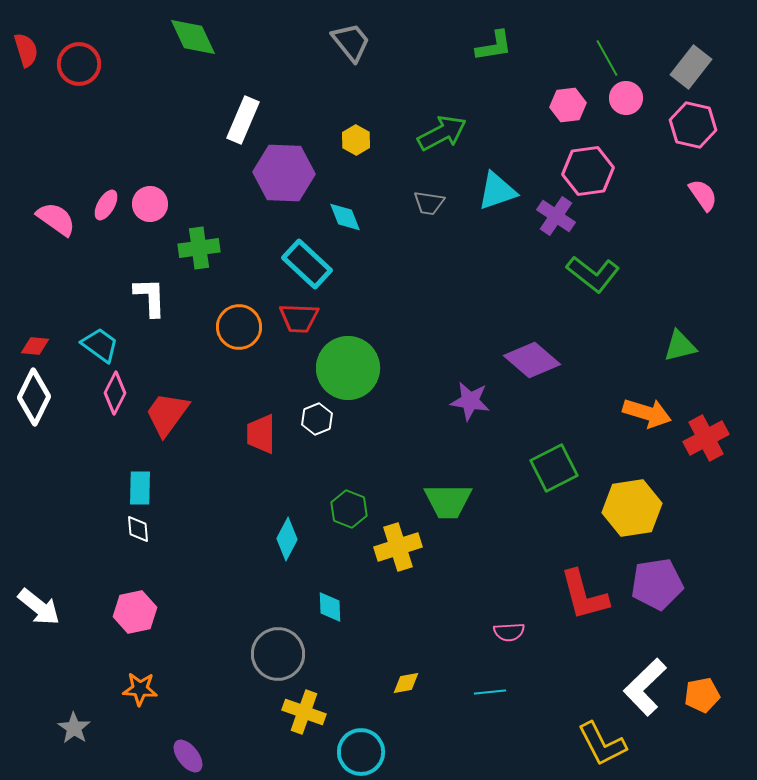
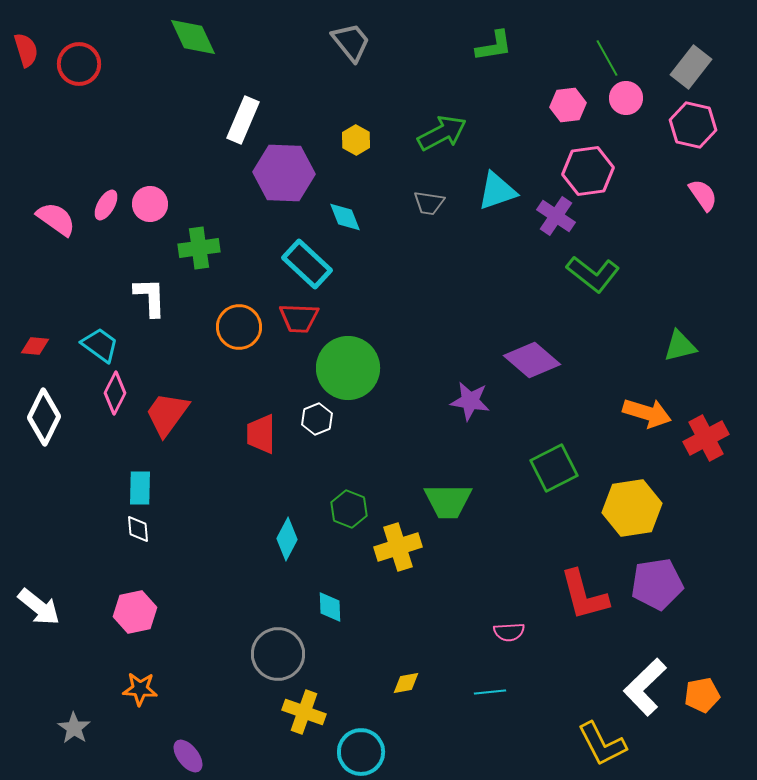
white diamond at (34, 397): moved 10 px right, 20 px down
